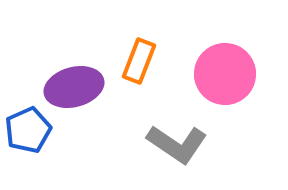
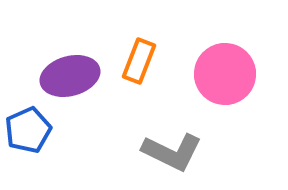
purple ellipse: moved 4 px left, 11 px up
gray L-shape: moved 5 px left, 8 px down; rotated 8 degrees counterclockwise
